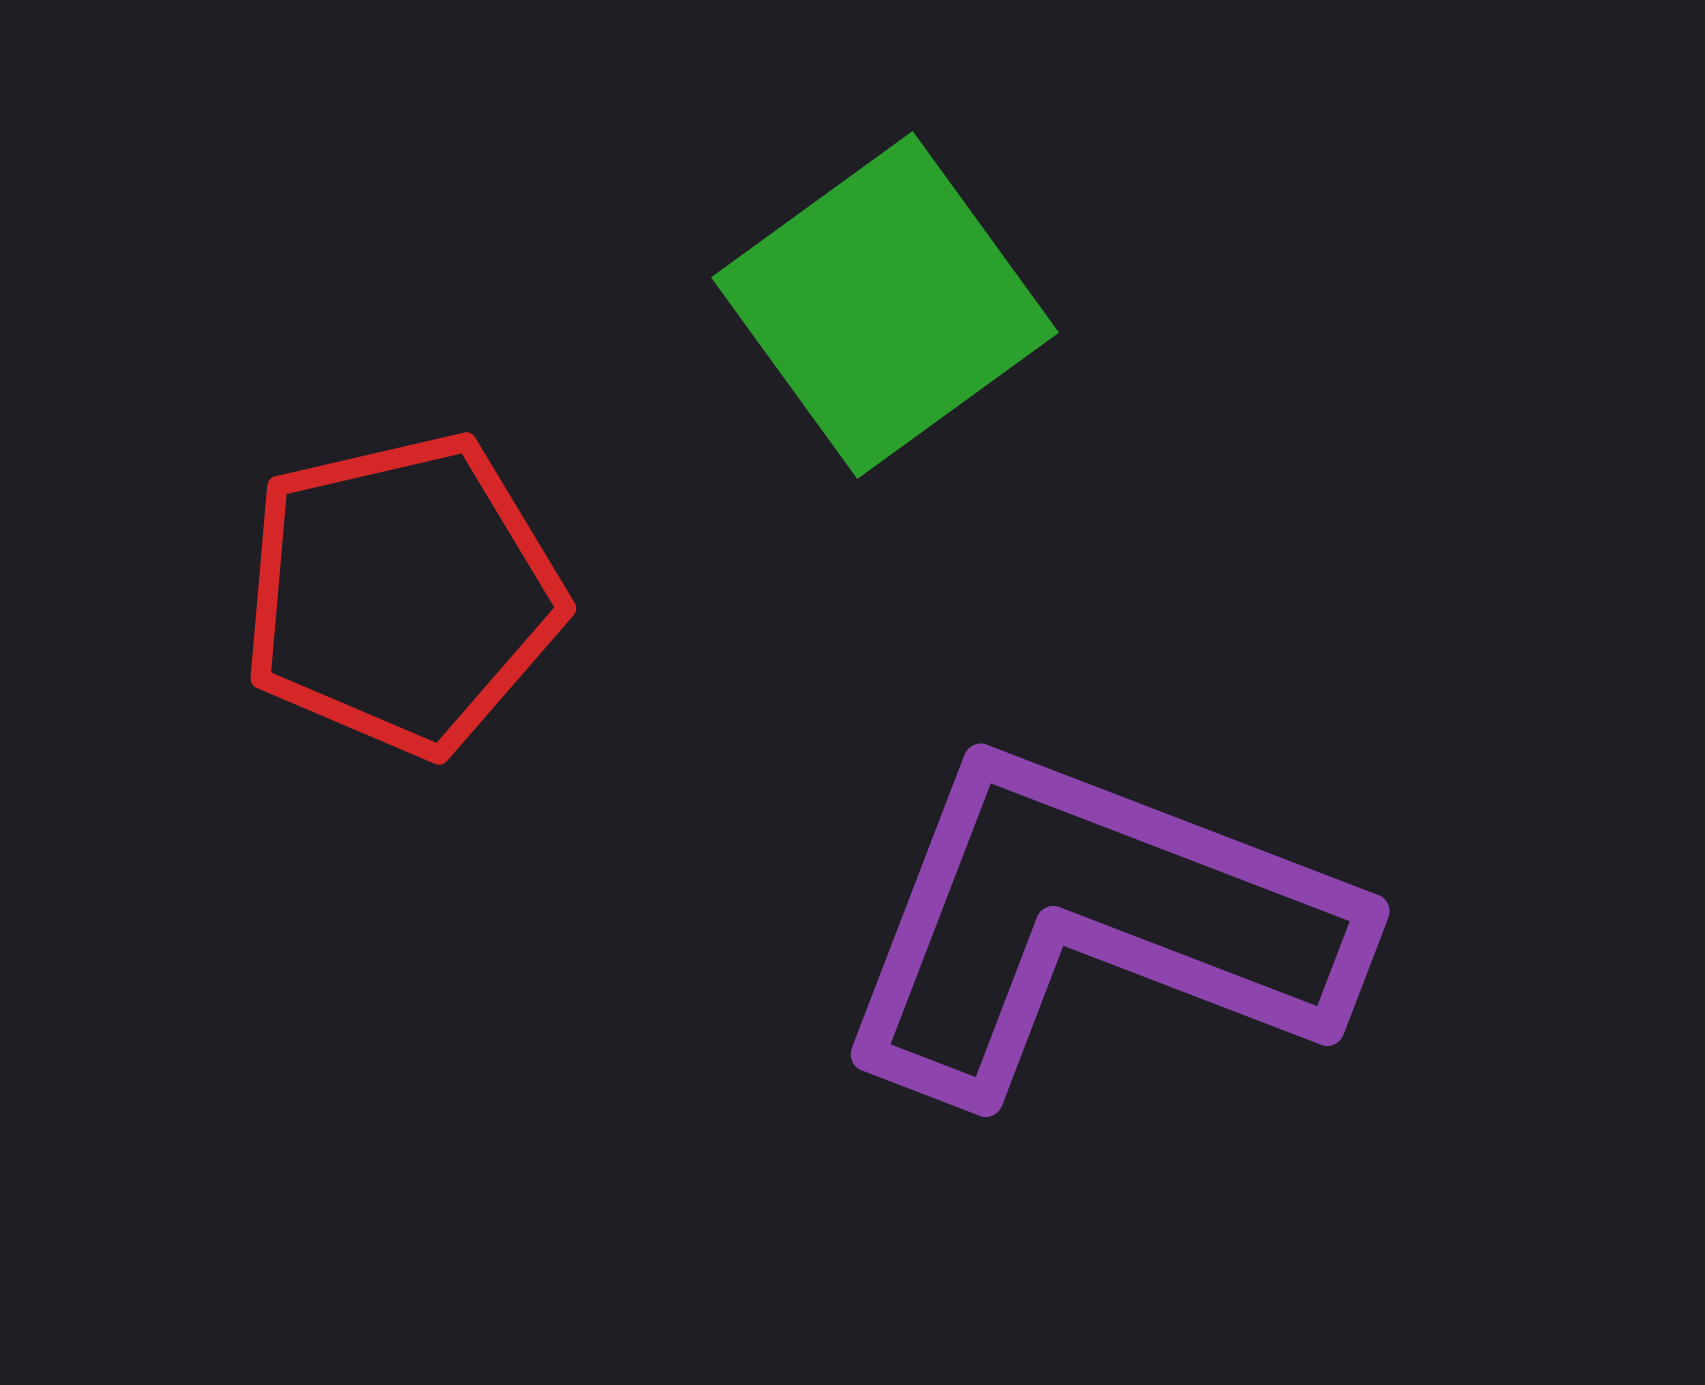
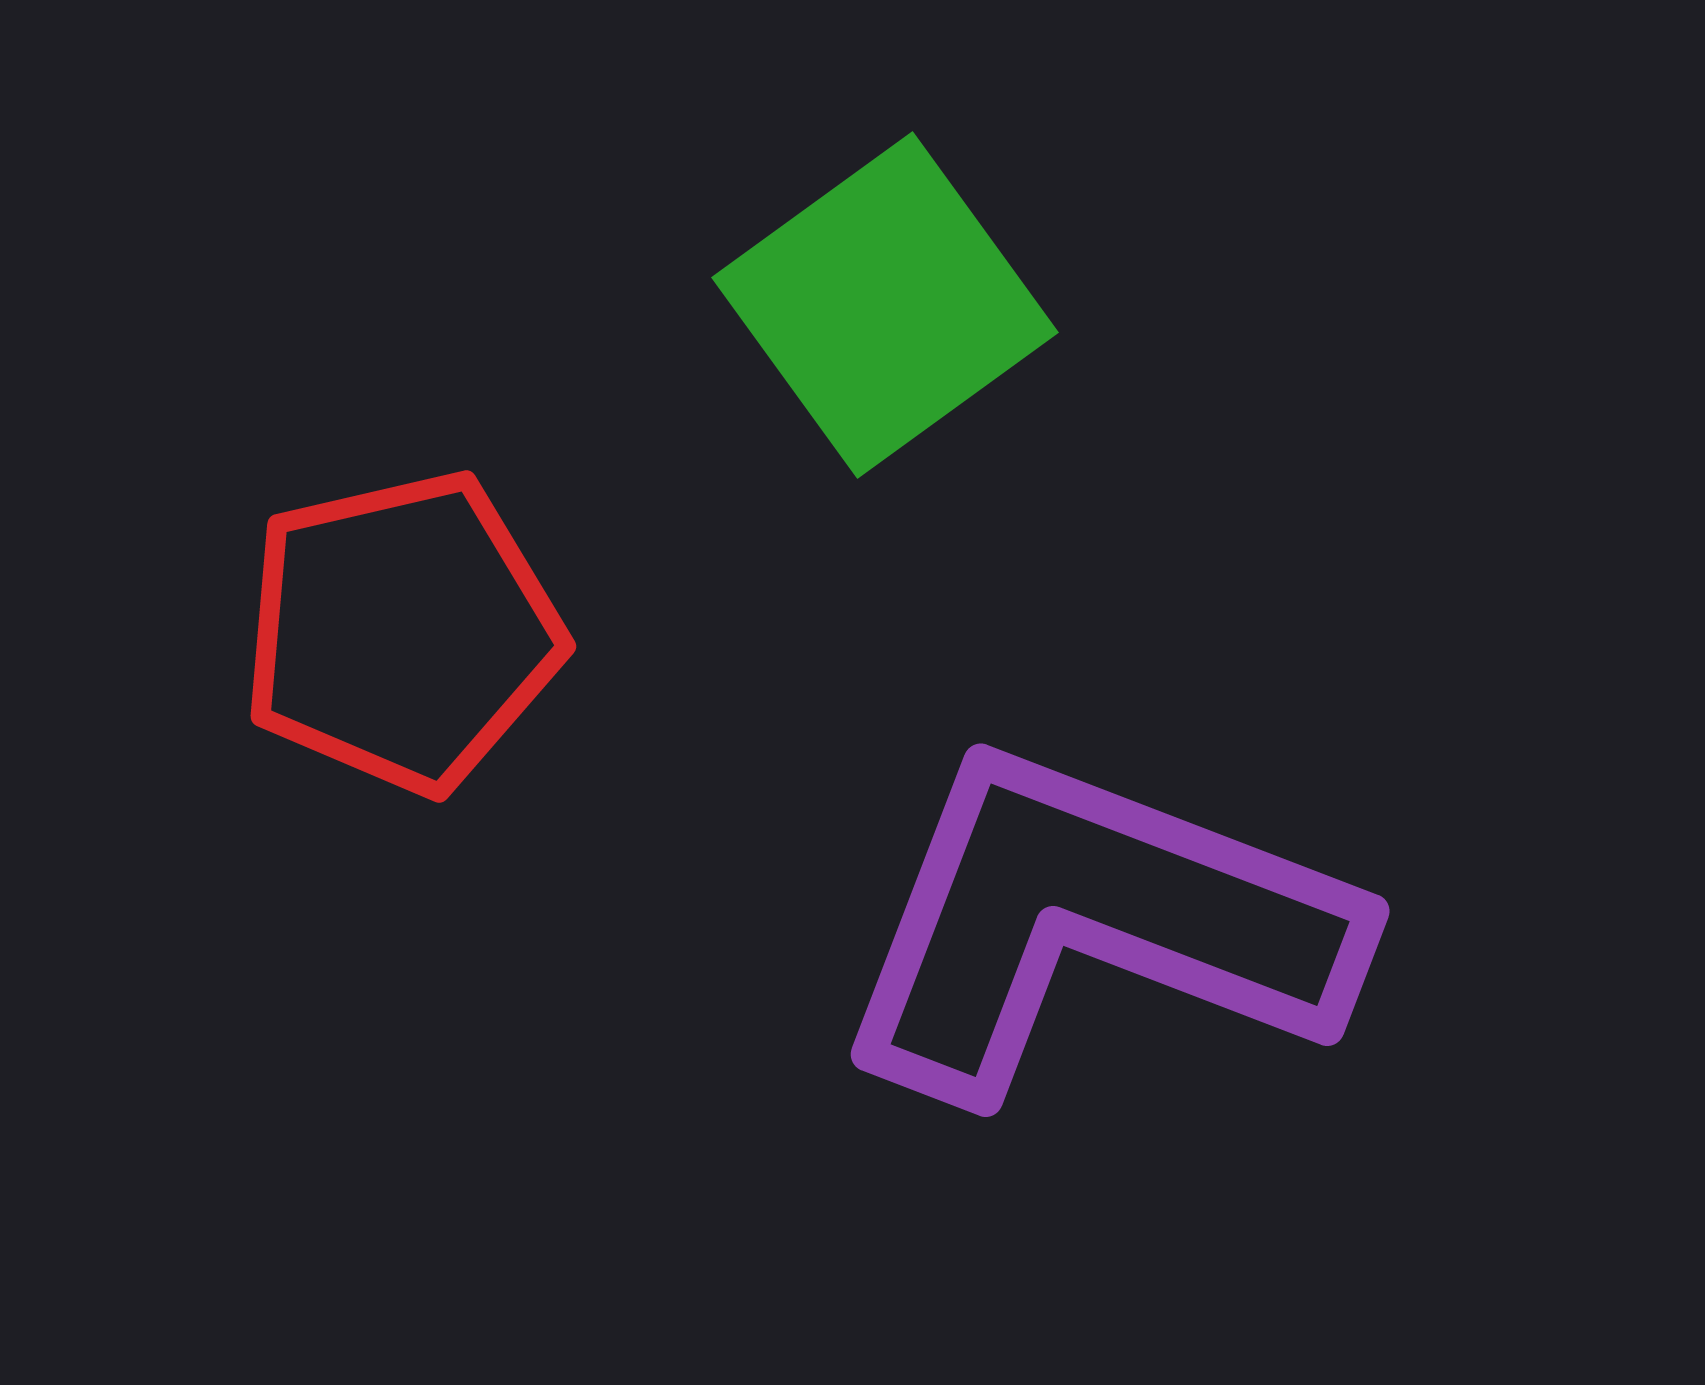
red pentagon: moved 38 px down
